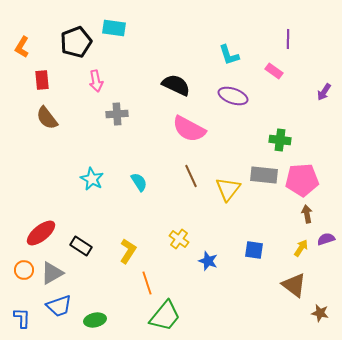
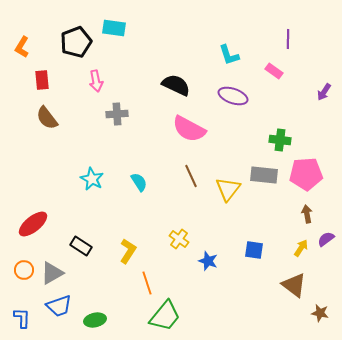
pink pentagon: moved 4 px right, 6 px up
red ellipse: moved 8 px left, 9 px up
purple semicircle: rotated 18 degrees counterclockwise
